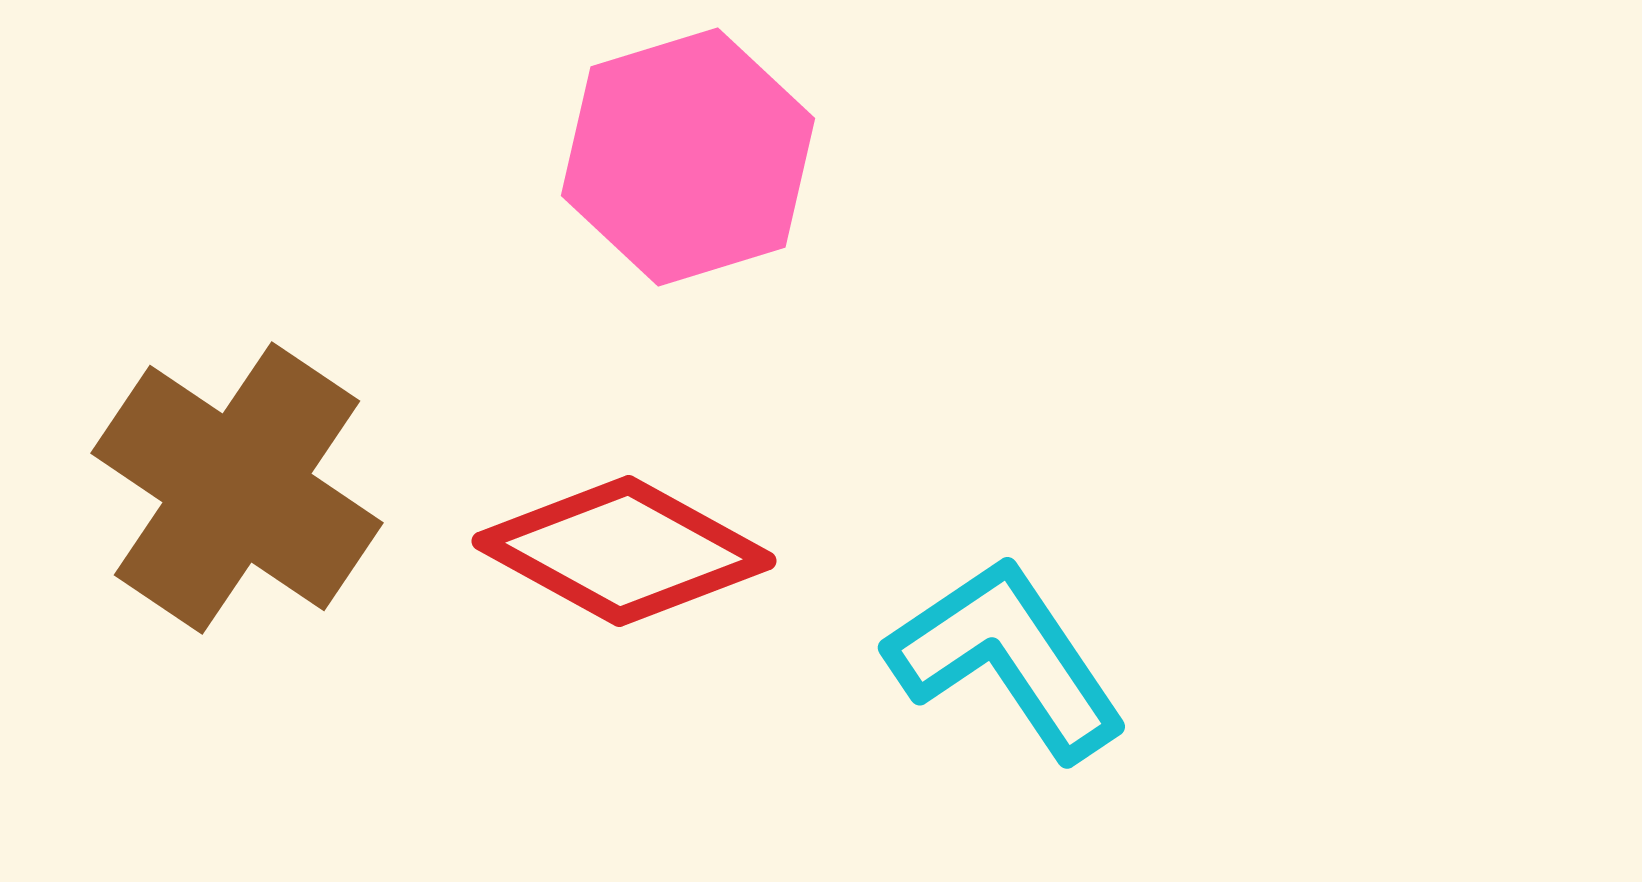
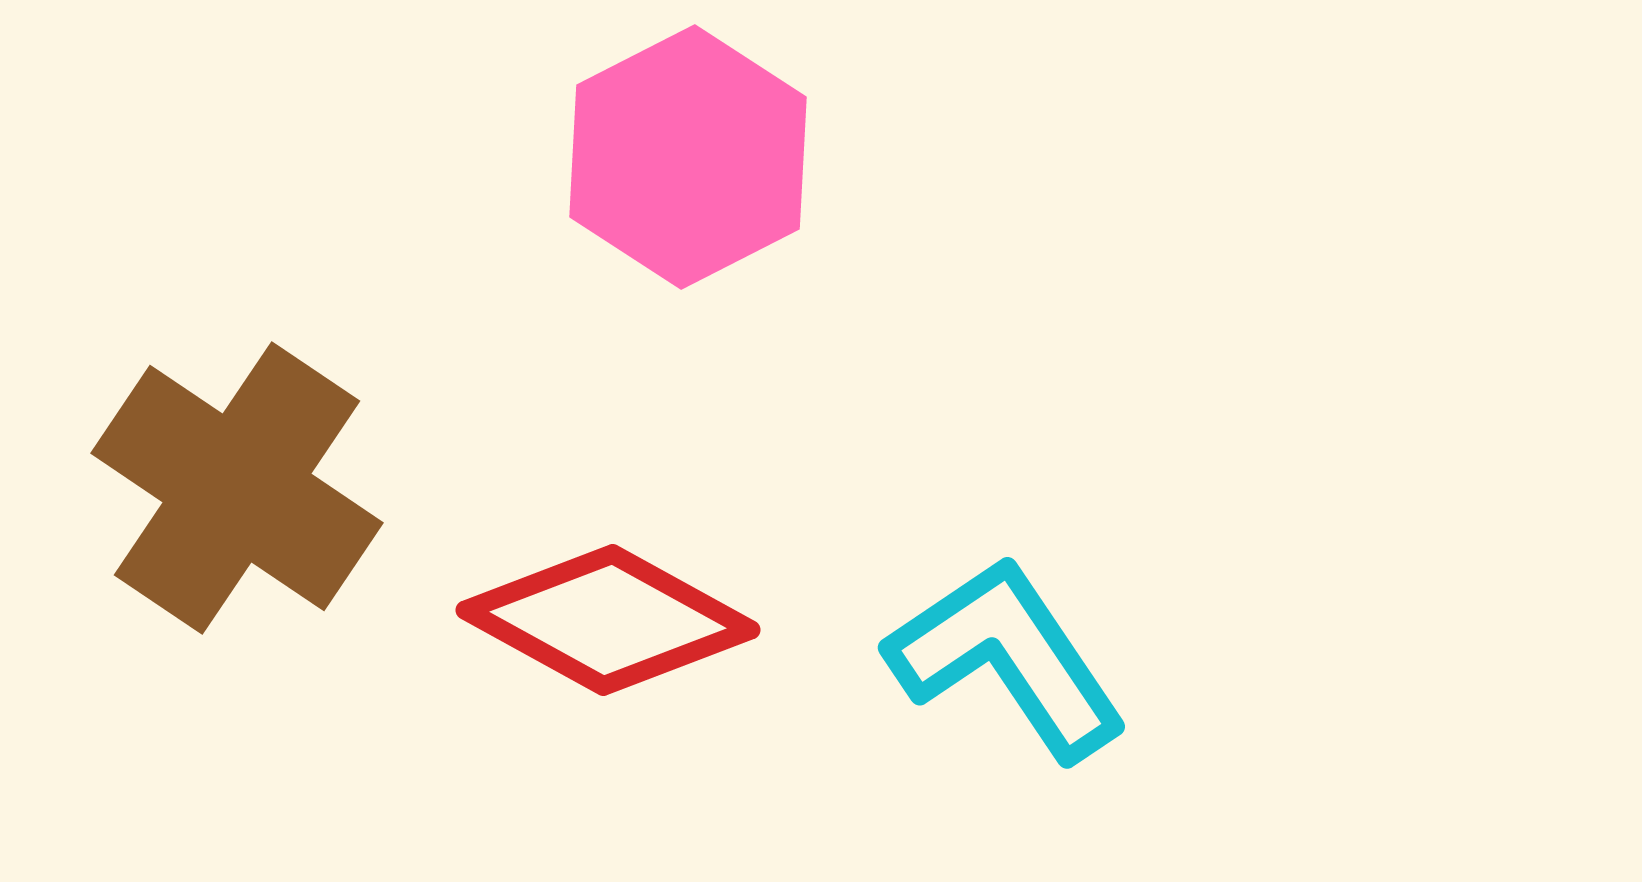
pink hexagon: rotated 10 degrees counterclockwise
red diamond: moved 16 px left, 69 px down
